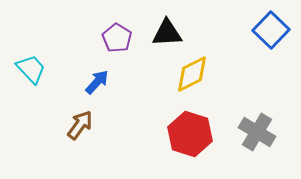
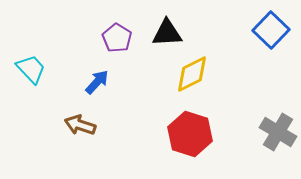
brown arrow: rotated 108 degrees counterclockwise
gray cross: moved 21 px right
